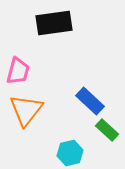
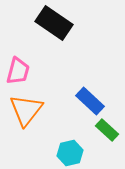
black rectangle: rotated 42 degrees clockwise
